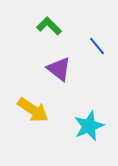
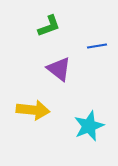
green L-shape: rotated 115 degrees clockwise
blue line: rotated 60 degrees counterclockwise
yellow arrow: rotated 28 degrees counterclockwise
